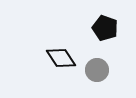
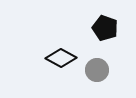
black diamond: rotated 28 degrees counterclockwise
